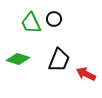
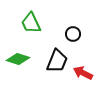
black circle: moved 19 px right, 15 px down
black trapezoid: moved 2 px left, 1 px down
red arrow: moved 3 px left, 1 px up
